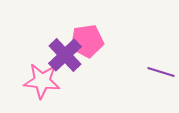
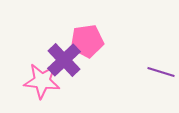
purple cross: moved 1 px left, 5 px down
